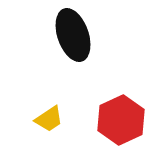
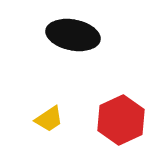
black ellipse: rotated 60 degrees counterclockwise
